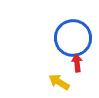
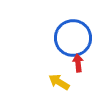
red arrow: moved 1 px right
